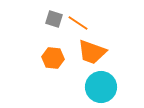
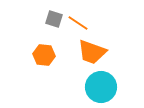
orange hexagon: moved 9 px left, 3 px up
